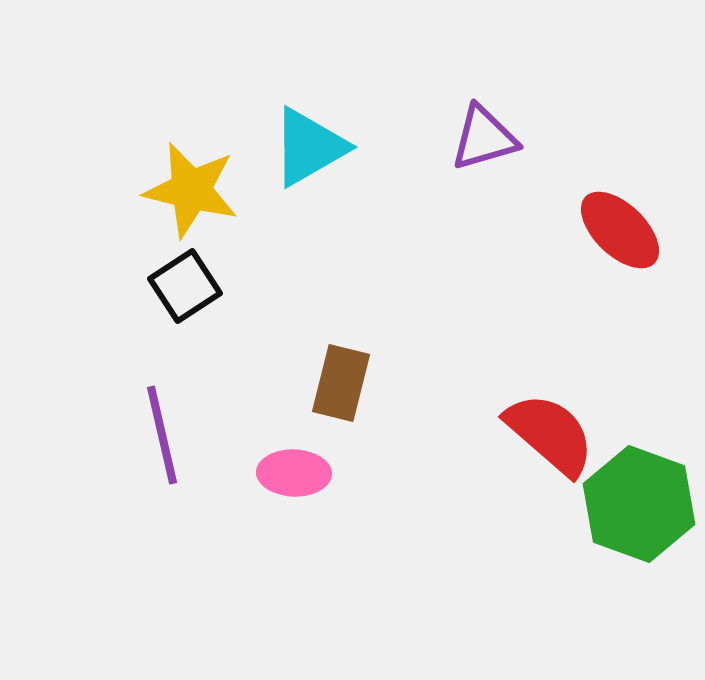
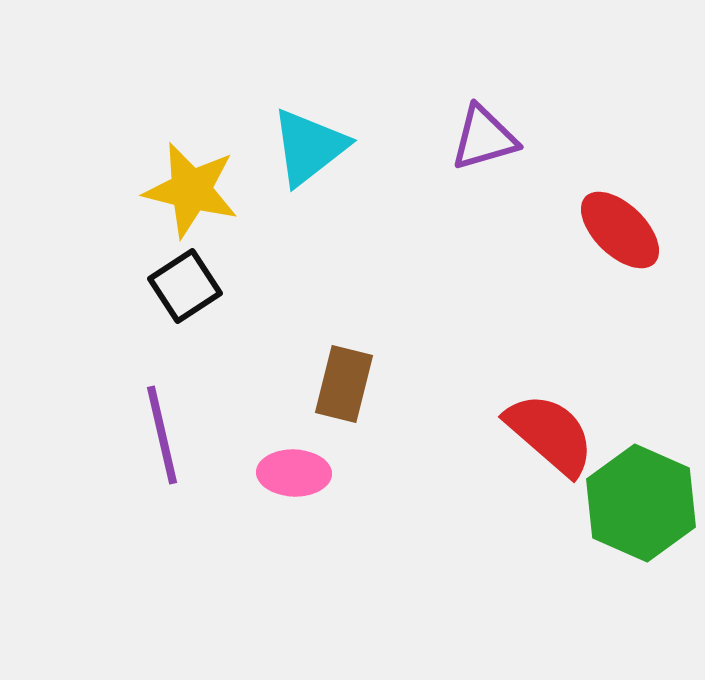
cyan triangle: rotated 8 degrees counterclockwise
brown rectangle: moved 3 px right, 1 px down
green hexagon: moved 2 px right, 1 px up; rotated 4 degrees clockwise
